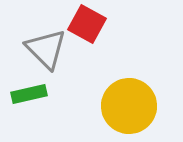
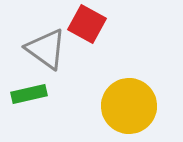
gray triangle: rotated 9 degrees counterclockwise
